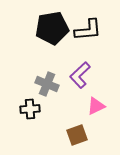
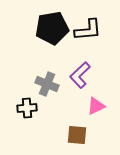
black cross: moved 3 px left, 1 px up
brown square: rotated 25 degrees clockwise
